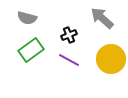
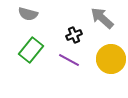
gray semicircle: moved 1 px right, 4 px up
black cross: moved 5 px right
green rectangle: rotated 15 degrees counterclockwise
